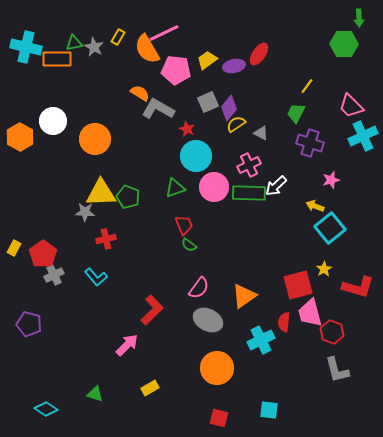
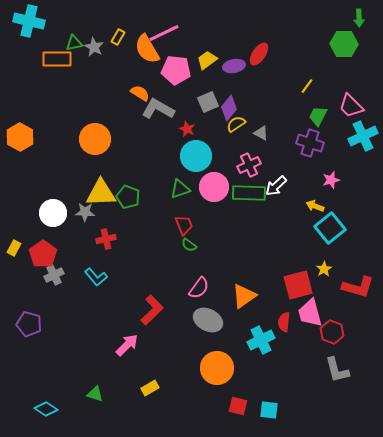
cyan cross at (26, 47): moved 3 px right, 26 px up
green trapezoid at (296, 113): moved 22 px right, 3 px down
white circle at (53, 121): moved 92 px down
green triangle at (175, 188): moved 5 px right, 1 px down
red square at (219, 418): moved 19 px right, 12 px up
